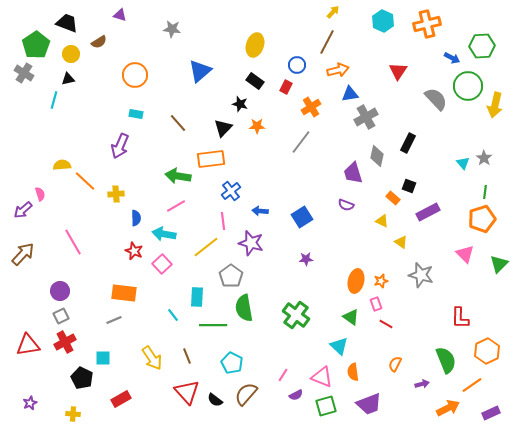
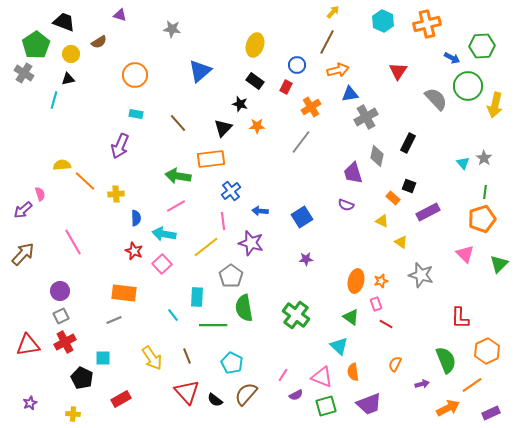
black trapezoid at (67, 23): moved 3 px left, 1 px up
